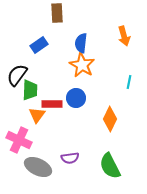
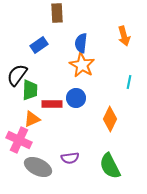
orange triangle: moved 5 px left, 4 px down; rotated 30 degrees clockwise
